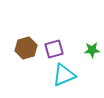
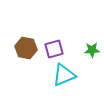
brown hexagon: rotated 25 degrees clockwise
